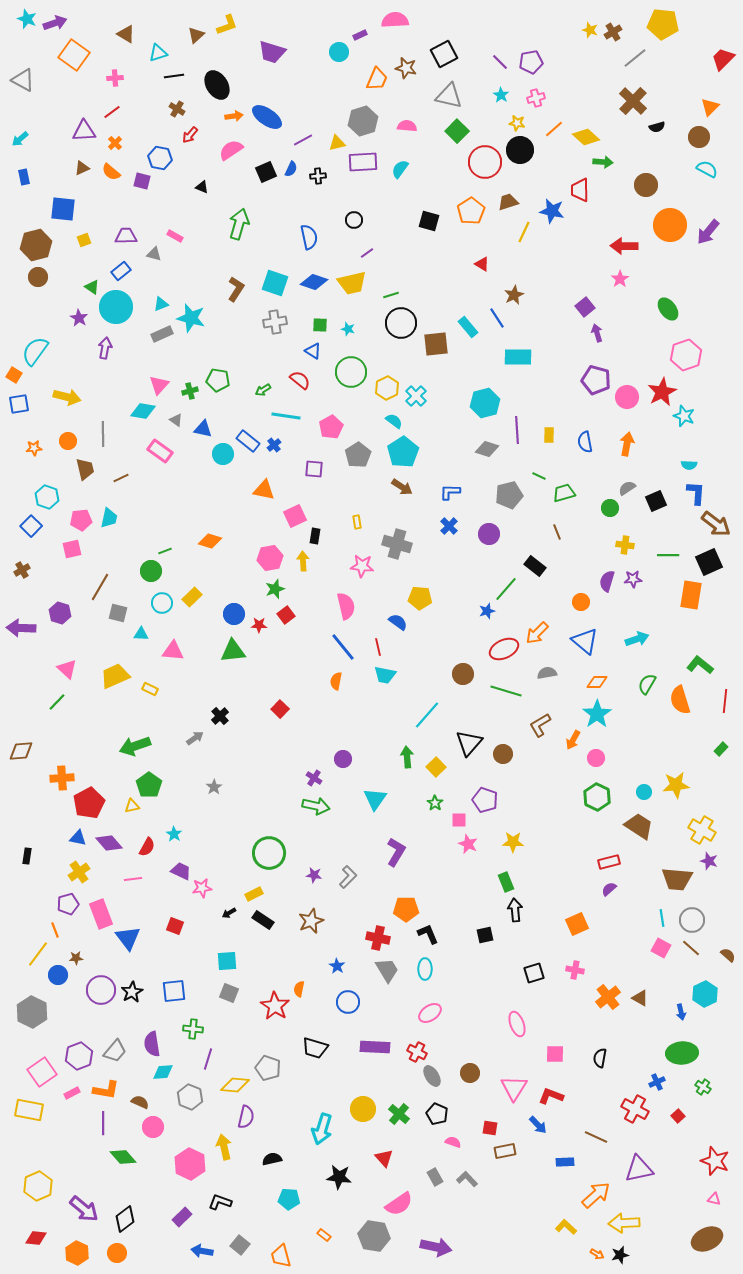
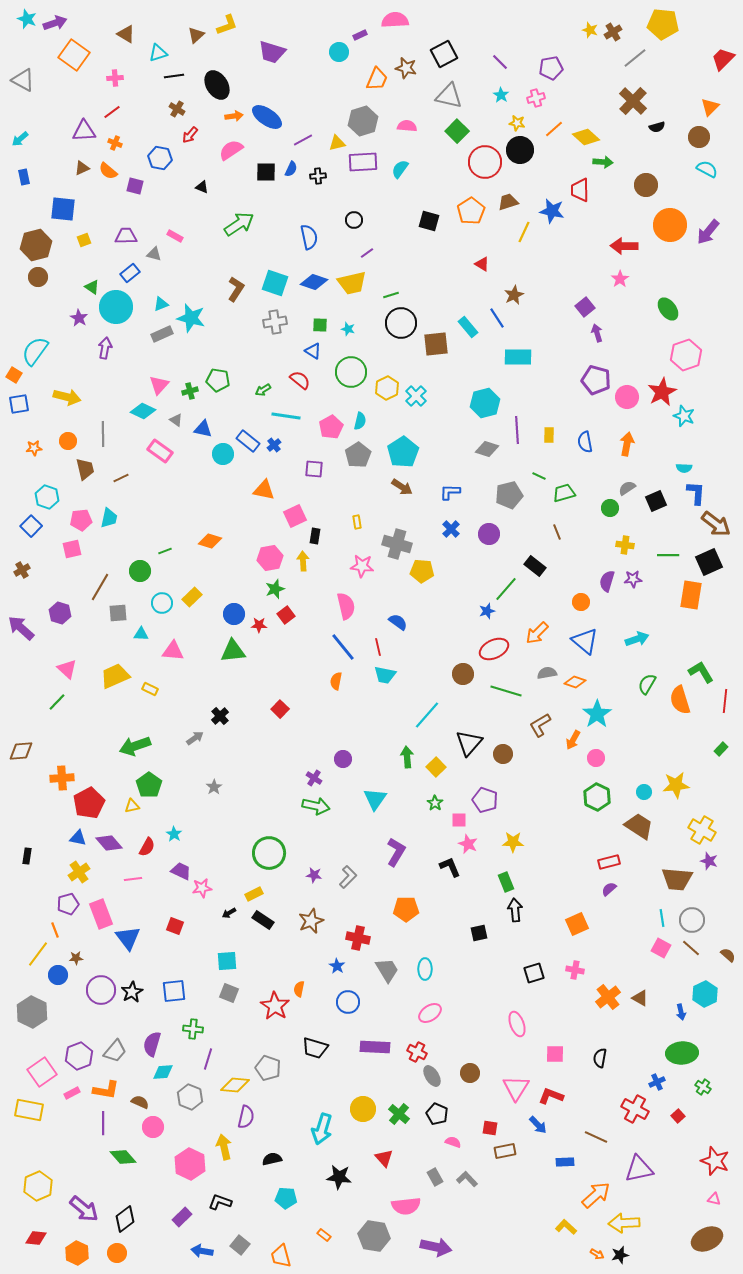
purple pentagon at (531, 62): moved 20 px right, 6 px down
orange cross at (115, 143): rotated 24 degrees counterclockwise
orange semicircle at (111, 172): moved 3 px left, 1 px up
black square at (266, 172): rotated 25 degrees clockwise
purple square at (142, 181): moved 7 px left, 5 px down
green arrow at (239, 224): rotated 40 degrees clockwise
blue rectangle at (121, 271): moved 9 px right, 2 px down
cyan diamond at (143, 411): rotated 15 degrees clockwise
cyan semicircle at (394, 421): moved 34 px left; rotated 66 degrees clockwise
cyan semicircle at (689, 465): moved 5 px left, 3 px down
blue cross at (449, 526): moved 2 px right, 3 px down
green circle at (151, 571): moved 11 px left
yellow pentagon at (420, 598): moved 2 px right, 27 px up
gray square at (118, 613): rotated 18 degrees counterclockwise
purple arrow at (21, 628): rotated 40 degrees clockwise
red ellipse at (504, 649): moved 10 px left
green L-shape at (700, 665): moved 1 px right, 7 px down; rotated 20 degrees clockwise
orange diamond at (597, 682): moved 22 px left; rotated 20 degrees clockwise
black L-shape at (428, 934): moved 22 px right, 67 px up
black square at (485, 935): moved 6 px left, 2 px up
red cross at (378, 938): moved 20 px left
purple semicircle at (152, 1044): rotated 25 degrees clockwise
pink triangle at (514, 1088): moved 2 px right
cyan pentagon at (289, 1199): moved 3 px left, 1 px up
pink semicircle at (399, 1204): moved 7 px right, 2 px down; rotated 28 degrees clockwise
